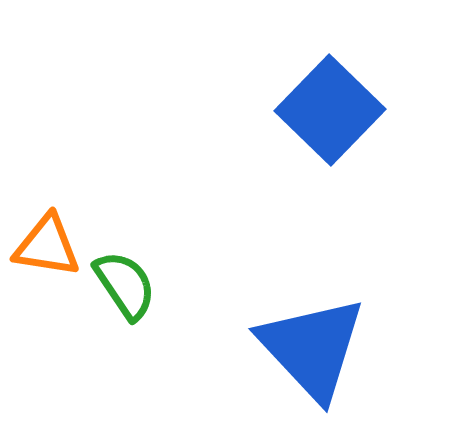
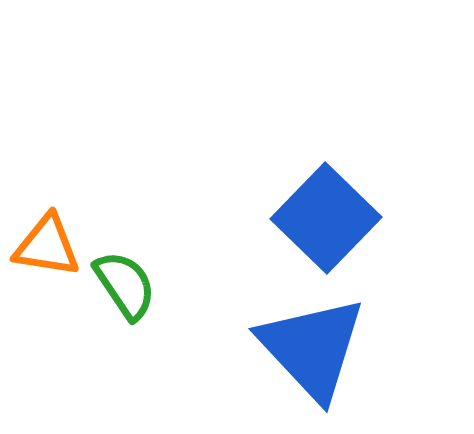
blue square: moved 4 px left, 108 px down
